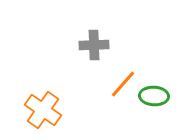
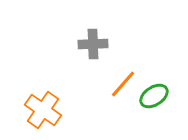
gray cross: moved 1 px left, 1 px up
green ellipse: rotated 36 degrees counterclockwise
